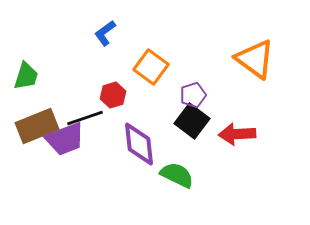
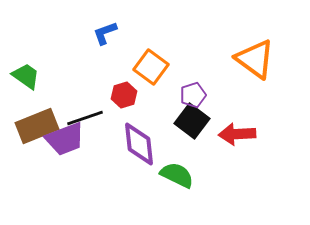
blue L-shape: rotated 16 degrees clockwise
green trapezoid: rotated 72 degrees counterclockwise
red hexagon: moved 11 px right
